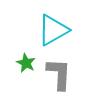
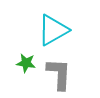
green star: rotated 18 degrees counterclockwise
